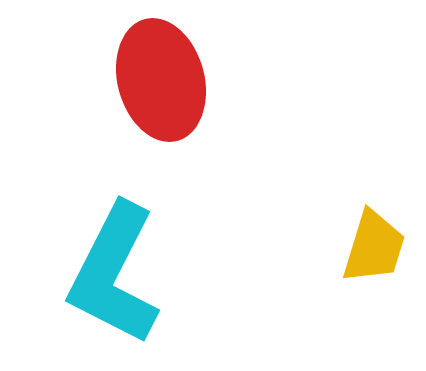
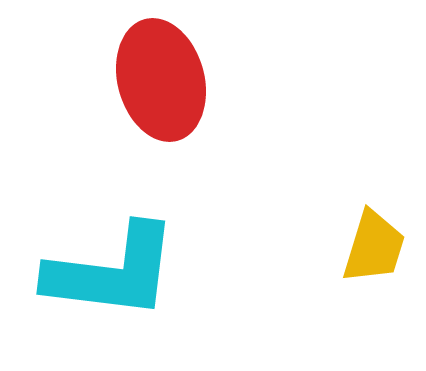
cyan L-shape: moved 2 px left, 2 px up; rotated 110 degrees counterclockwise
